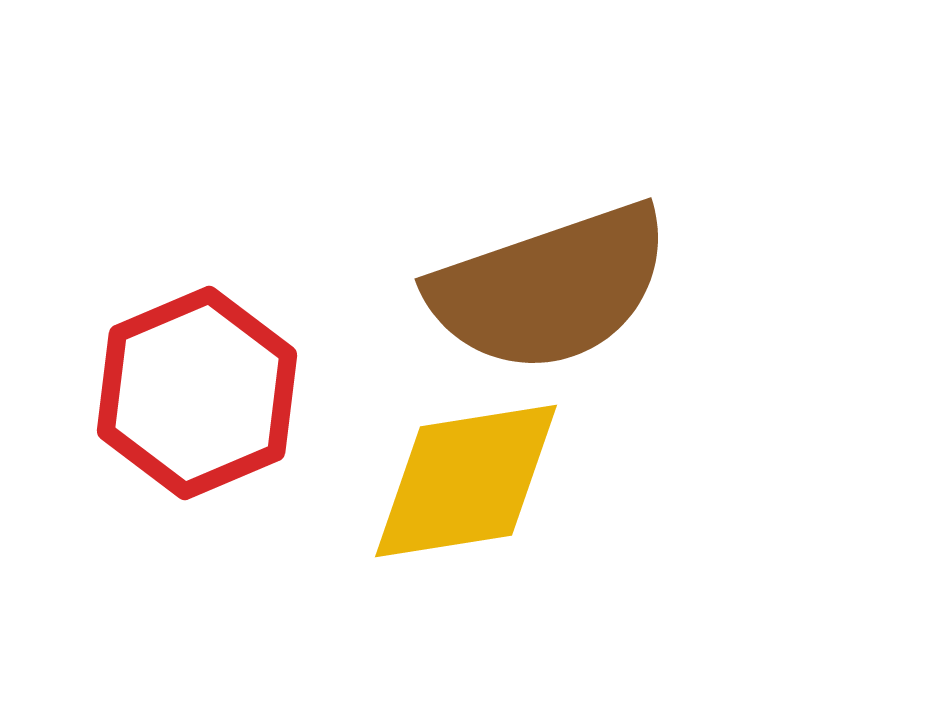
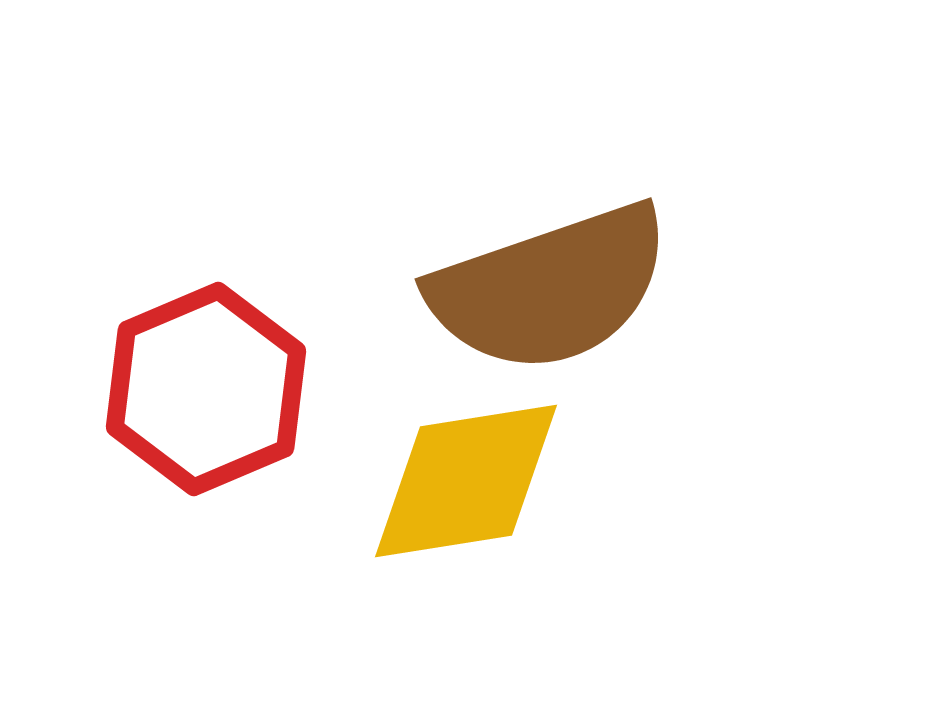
red hexagon: moved 9 px right, 4 px up
